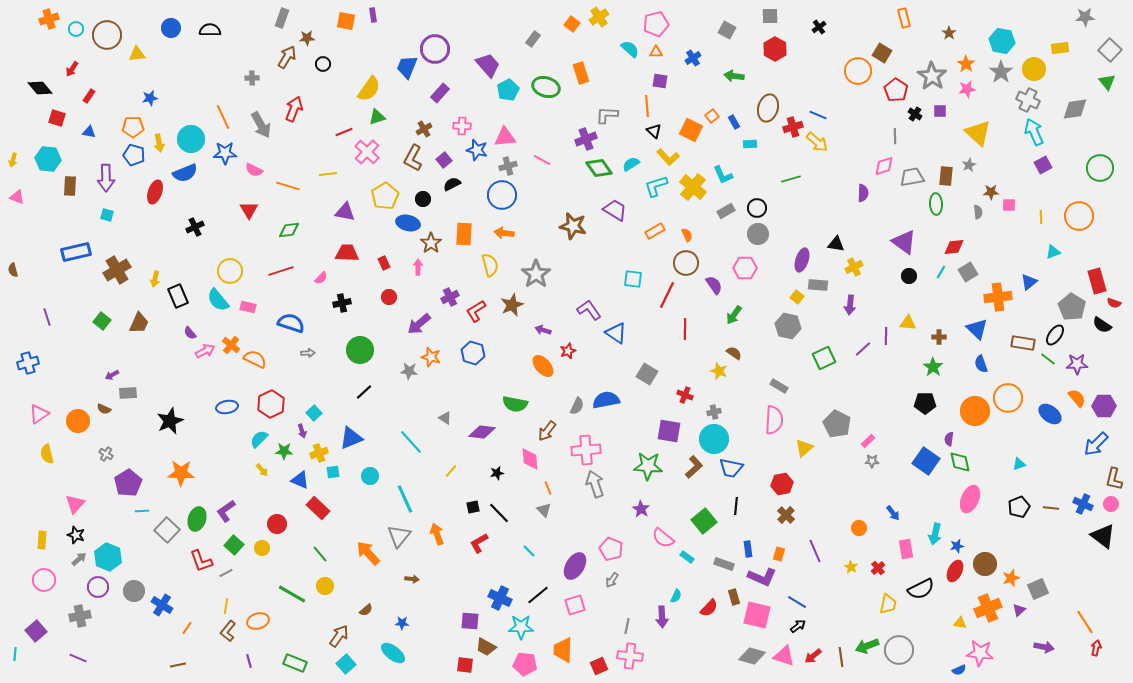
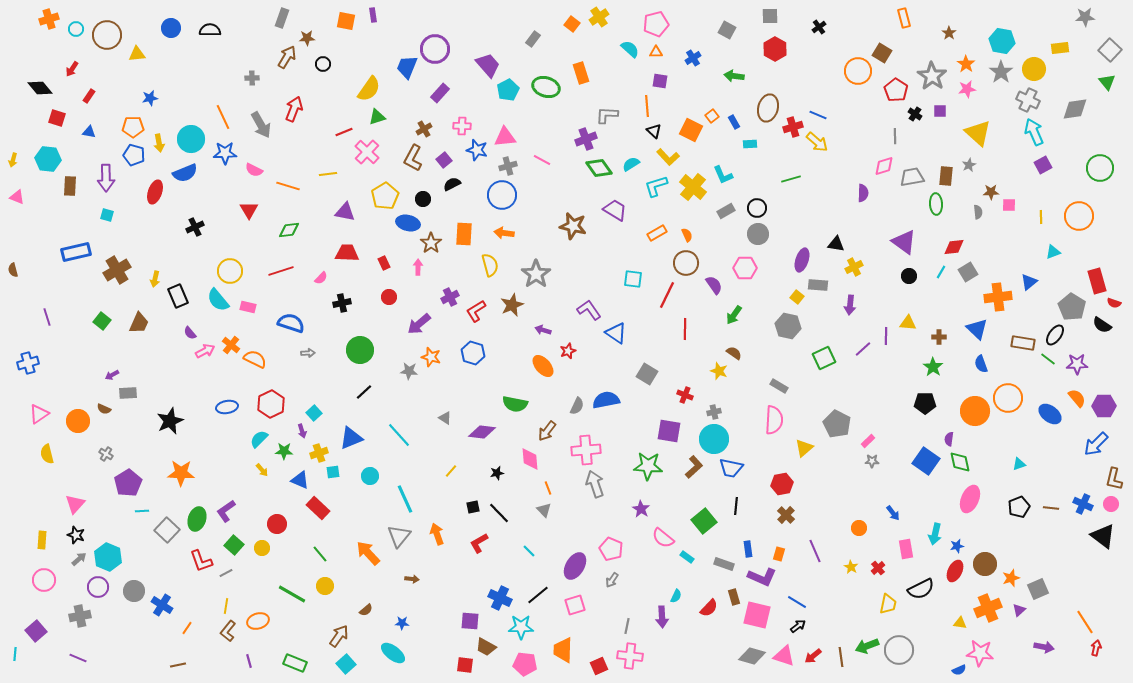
orange rectangle at (655, 231): moved 2 px right, 2 px down
cyan line at (411, 442): moved 12 px left, 7 px up
